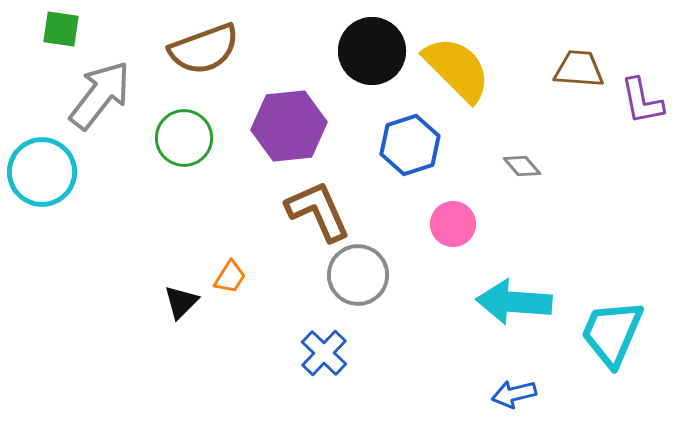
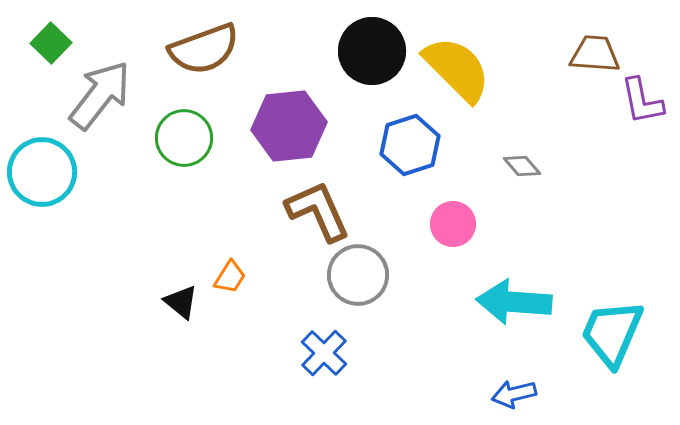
green square: moved 10 px left, 14 px down; rotated 36 degrees clockwise
brown trapezoid: moved 16 px right, 15 px up
black triangle: rotated 36 degrees counterclockwise
